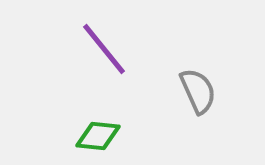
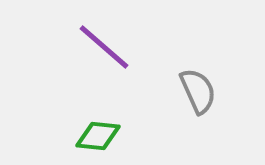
purple line: moved 2 px up; rotated 10 degrees counterclockwise
